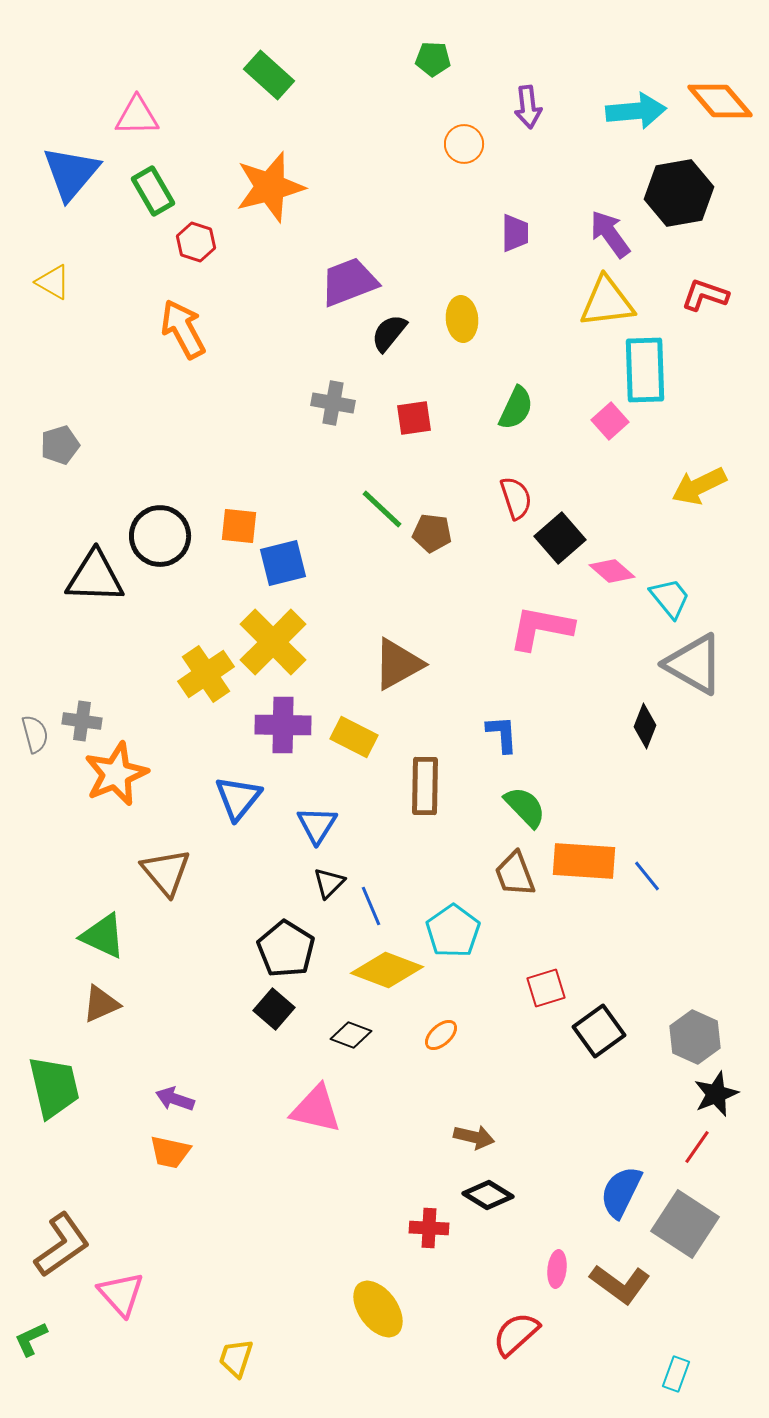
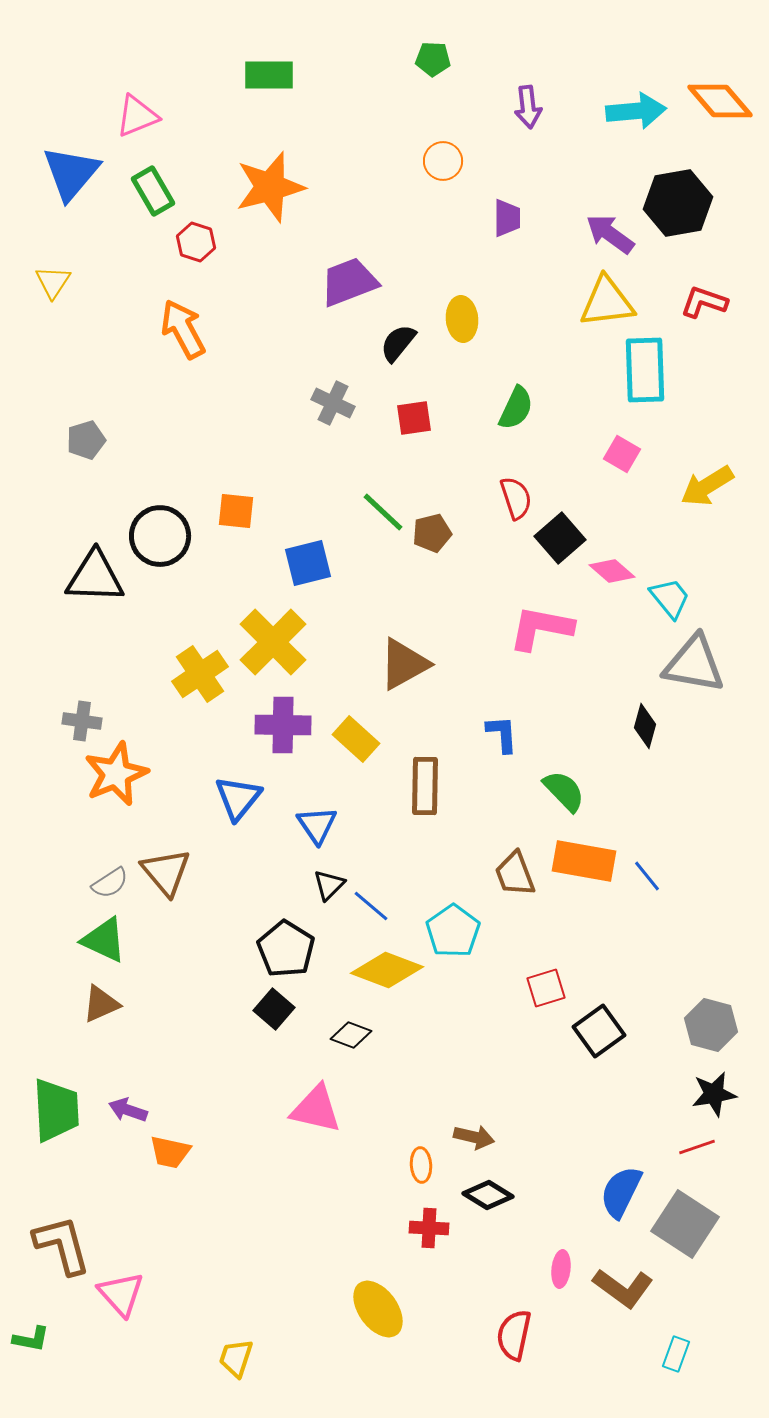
green rectangle at (269, 75): rotated 42 degrees counterclockwise
pink triangle at (137, 116): rotated 21 degrees counterclockwise
orange circle at (464, 144): moved 21 px left, 17 px down
black hexagon at (679, 193): moved 1 px left, 10 px down
purple trapezoid at (515, 233): moved 8 px left, 15 px up
purple arrow at (610, 234): rotated 18 degrees counterclockwise
yellow triangle at (53, 282): rotated 33 degrees clockwise
red L-shape at (705, 295): moved 1 px left, 7 px down
black semicircle at (389, 333): moved 9 px right, 10 px down
gray cross at (333, 403): rotated 15 degrees clockwise
pink square at (610, 421): moved 12 px right, 33 px down; rotated 18 degrees counterclockwise
gray pentagon at (60, 445): moved 26 px right, 5 px up
yellow arrow at (699, 486): moved 8 px right; rotated 6 degrees counterclockwise
green line at (382, 509): moved 1 px right, 3 px down
orange square at (239, 526): moved 3 px left, 15 px up
brown pentagon at (432, 533): rotated 21 degrees counterclockwise
blue square at (283, 563): moved 25 px right
brown triangle at (398, 664): moved 6 px right
gray triangle at (694, 664): rotated 20 degrees counterclockwise
yellow cross at (206, 674): moved 6 px left
black diamond at (645, 726): rotated 6 degrees counterclockwise
gray semicircle at (35, 734): moved 75 px right, 149 px down; rotated 72 degrees clockwise
yellow rectangle at (354, 737): moved 2 px right, 2 px down; rotated 15 degrees clockwise
green semicircle at (525, 807): moved 39 px right, 16 px up
blue triangle at (317, 825): rotated 6 degrees counterclockwise
orange rectangle at (584, 861): rotated 6 degrees clockwise
black triangle at (329, 883): moved 2 px down
blue line at (371, 906): rotated 27 degrees counterclockwise
green triangle at (103, 936): moved 1 px right, 4 px down
orange ellipse at (441, 1035): moved 20 px left, 130 px down; rotated 52 degrees counterclockwise
gray hexagon at (695, 1037): moved 16 px right, 12 px up; rotated 9 degrees counterclockwise
green trapezoid at (54, 1087): moved 2 px right, 23 px down; rotated 10 degrees clockwise
black star at (716, 1094): moved 2 px left; rotated 12 degrees clockwise
purple arrow at (175, 1099): moved 47 px left, 11 px down
red line at (697, 1147): rotated 36 degrees clockwise
brown L-shape at (62, 1245): rotated 70 degrees counterclockwise
pink ellipse at (557, 1269): moved 4 px right
brown L-shape at (620, 1284): moved 3 px right, 4 px down
red semicircle at (516, 1334): moved 2 px left, 1 px down; rotated 36 degrees counterclockwise
green L-shape at (31, 1339): rotated 144 degrees counterclockwise
cyan rectangle at (676, 1374): moved 20 px up
